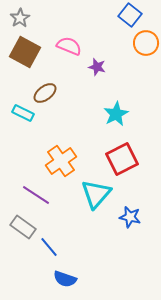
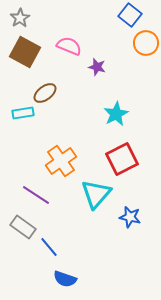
cyan rectangle: rotated 35 degrees counterclockwise
